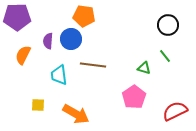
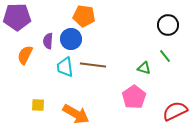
orange semicircle: moved 2 px right
cyan trapezoid: moved 6 px right, 8 px up
